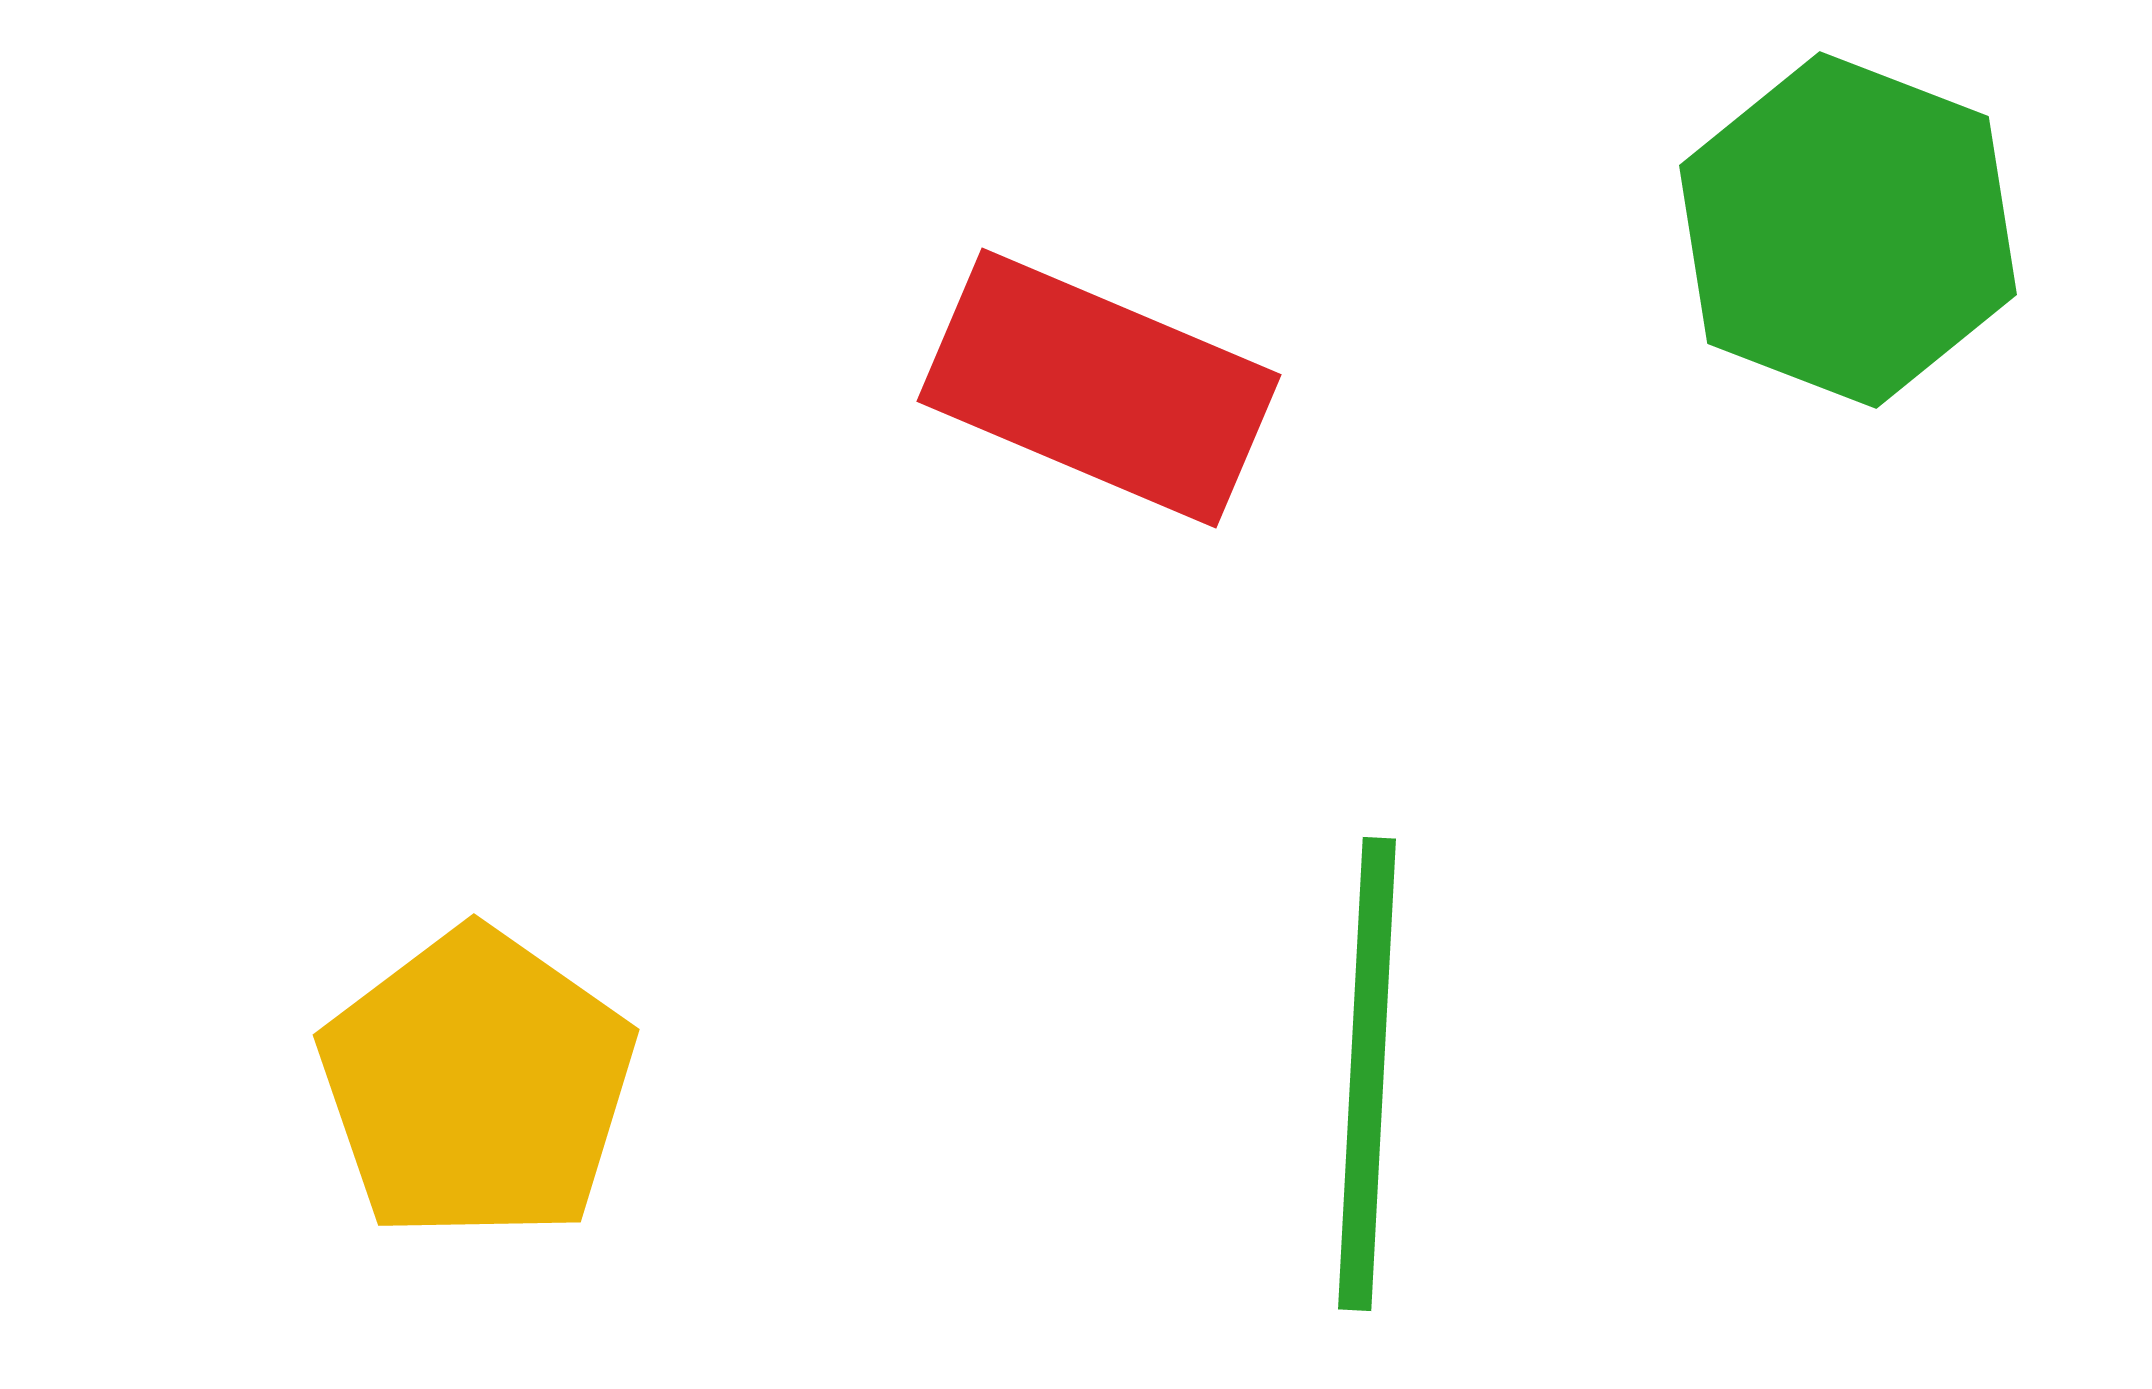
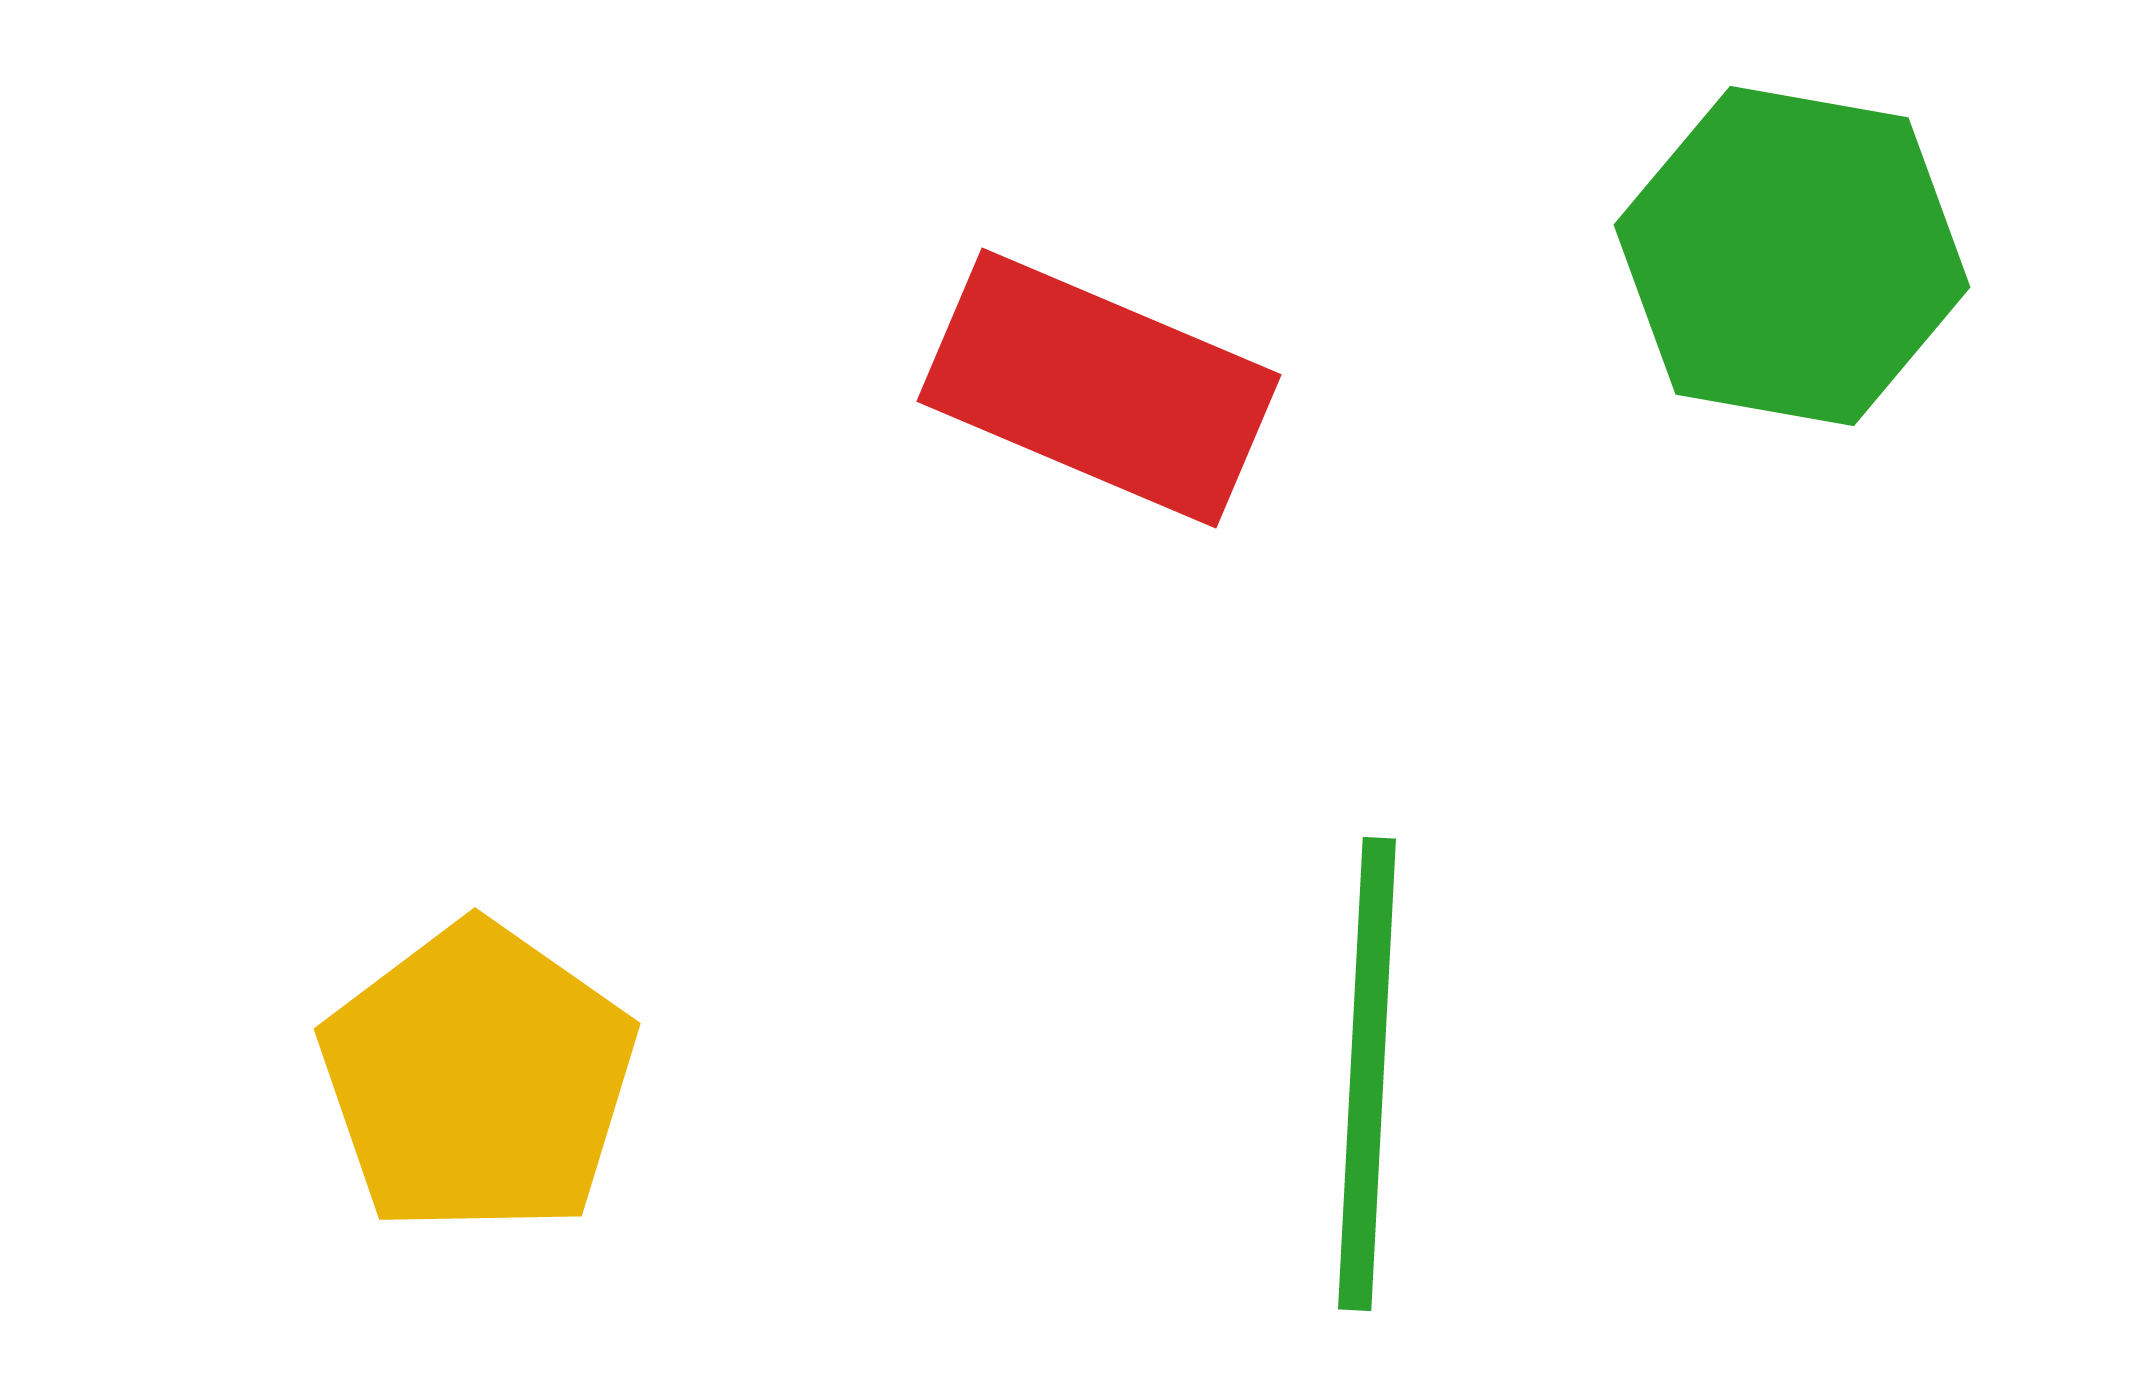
green hexagon: moved 56 px left, 26 px down; rotated 11 degrees counterclockwise
yellow pentagon: moved 1 px right, 6 px up
